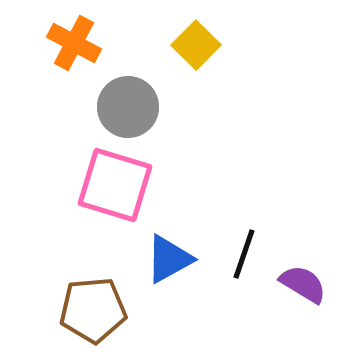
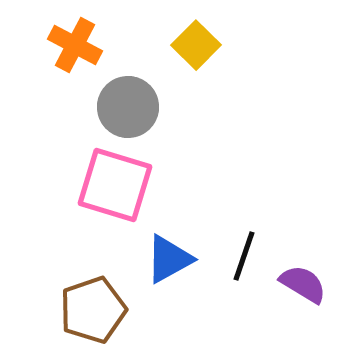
orange cross: moved 1 px right, 2 px down
black line: moved 2 px down
brown pentagon: rotated 14 degrees counterclockwise
